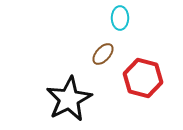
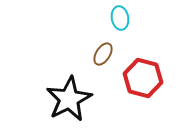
cyan ellipse: rotated 10 degrees counterclockwise
brown ellipse: rotated 10 degrees counterclockwise
